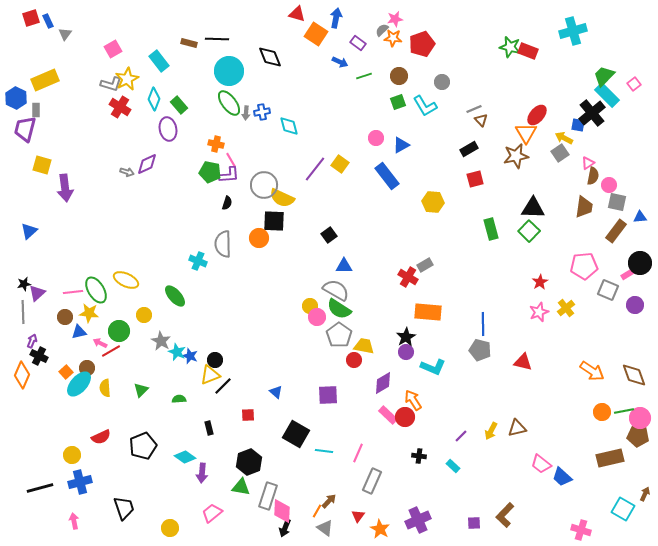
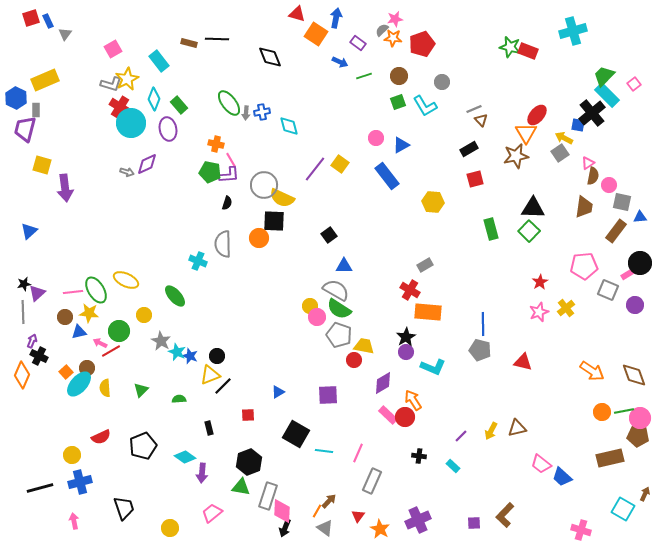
cyan circle at (229, 71): moved 98 px left, 52 px down
gray square at (617, 202): moved 5 px right
red cross at (408, 277): moved 2 px right, 13 px down
gray pentagon at (339, 335): rotated 15 degrees counterclockwise
black circle at (215, 360): moved 2 px right, 4 px up
blue triangle at (276, 392): moved 2 px right; rotated 48 degrees clockwise
